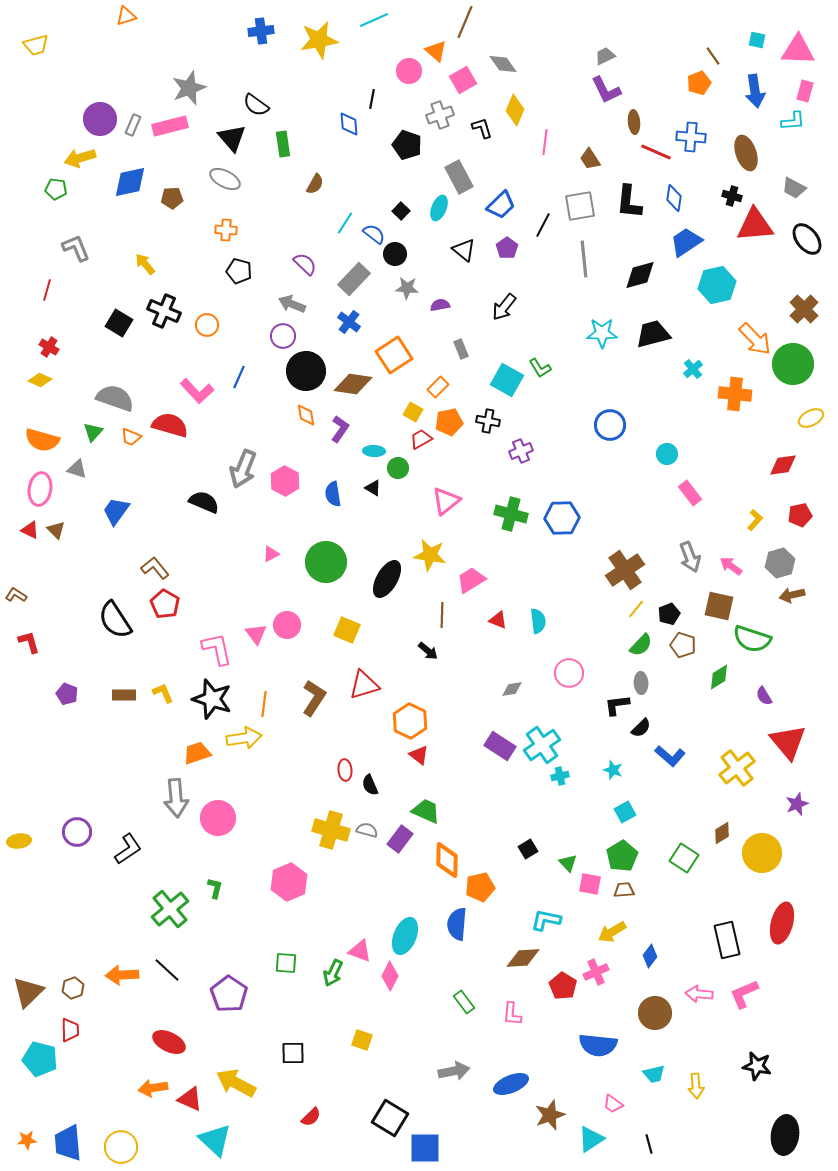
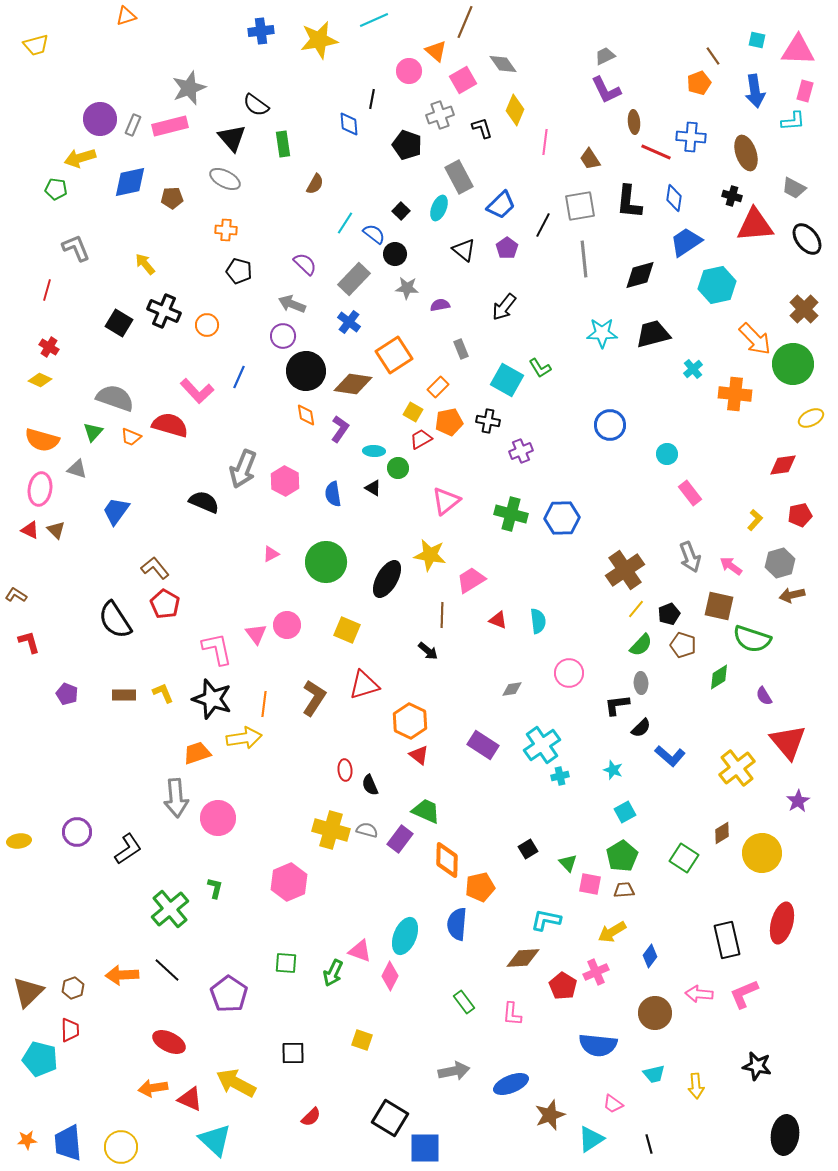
purple rectangle at (500, 746): moved 17 px left, 1 px up
purple star at (797, 804): moved 1 px right, 3 px up; rotated 10 degrees counterclockwise
